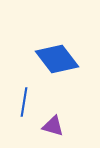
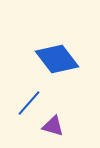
blue line: moved 5 px right, 1 px down; rotated 32 degrees clockwise
